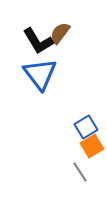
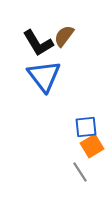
brown semicircle: moved 4 px right, 3 px down
black L-shape: moved 2 px down
blue triangle: moved 4 px right, 2 px down
blue square: rotated 25 degrees clockwise
